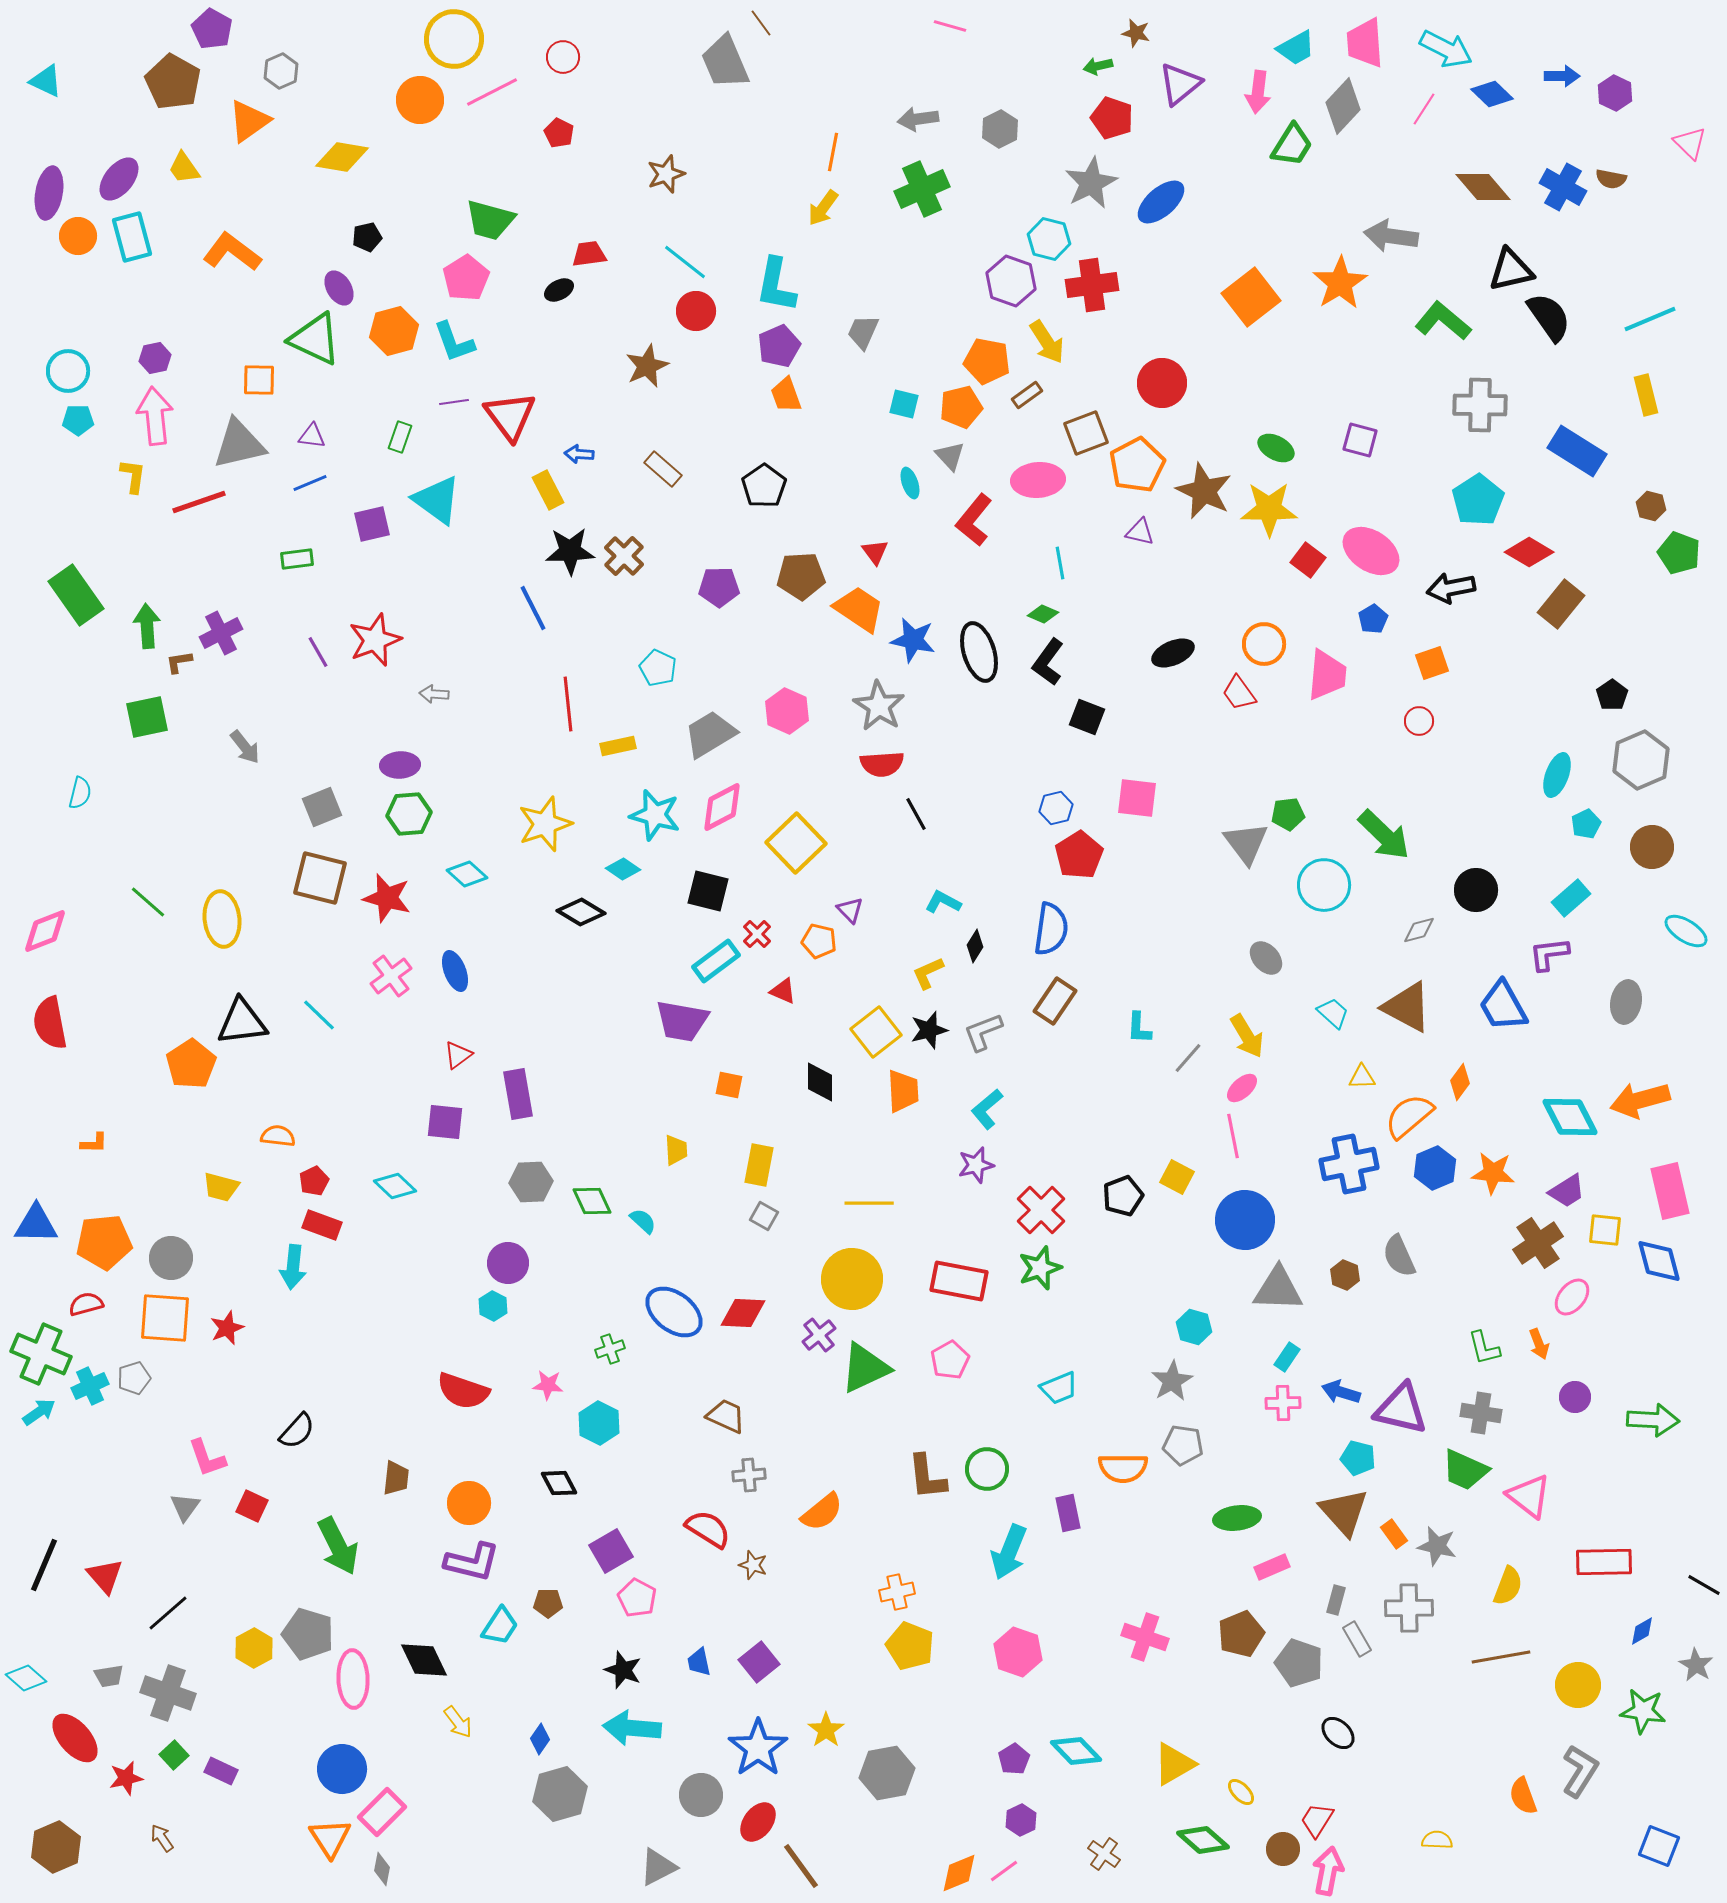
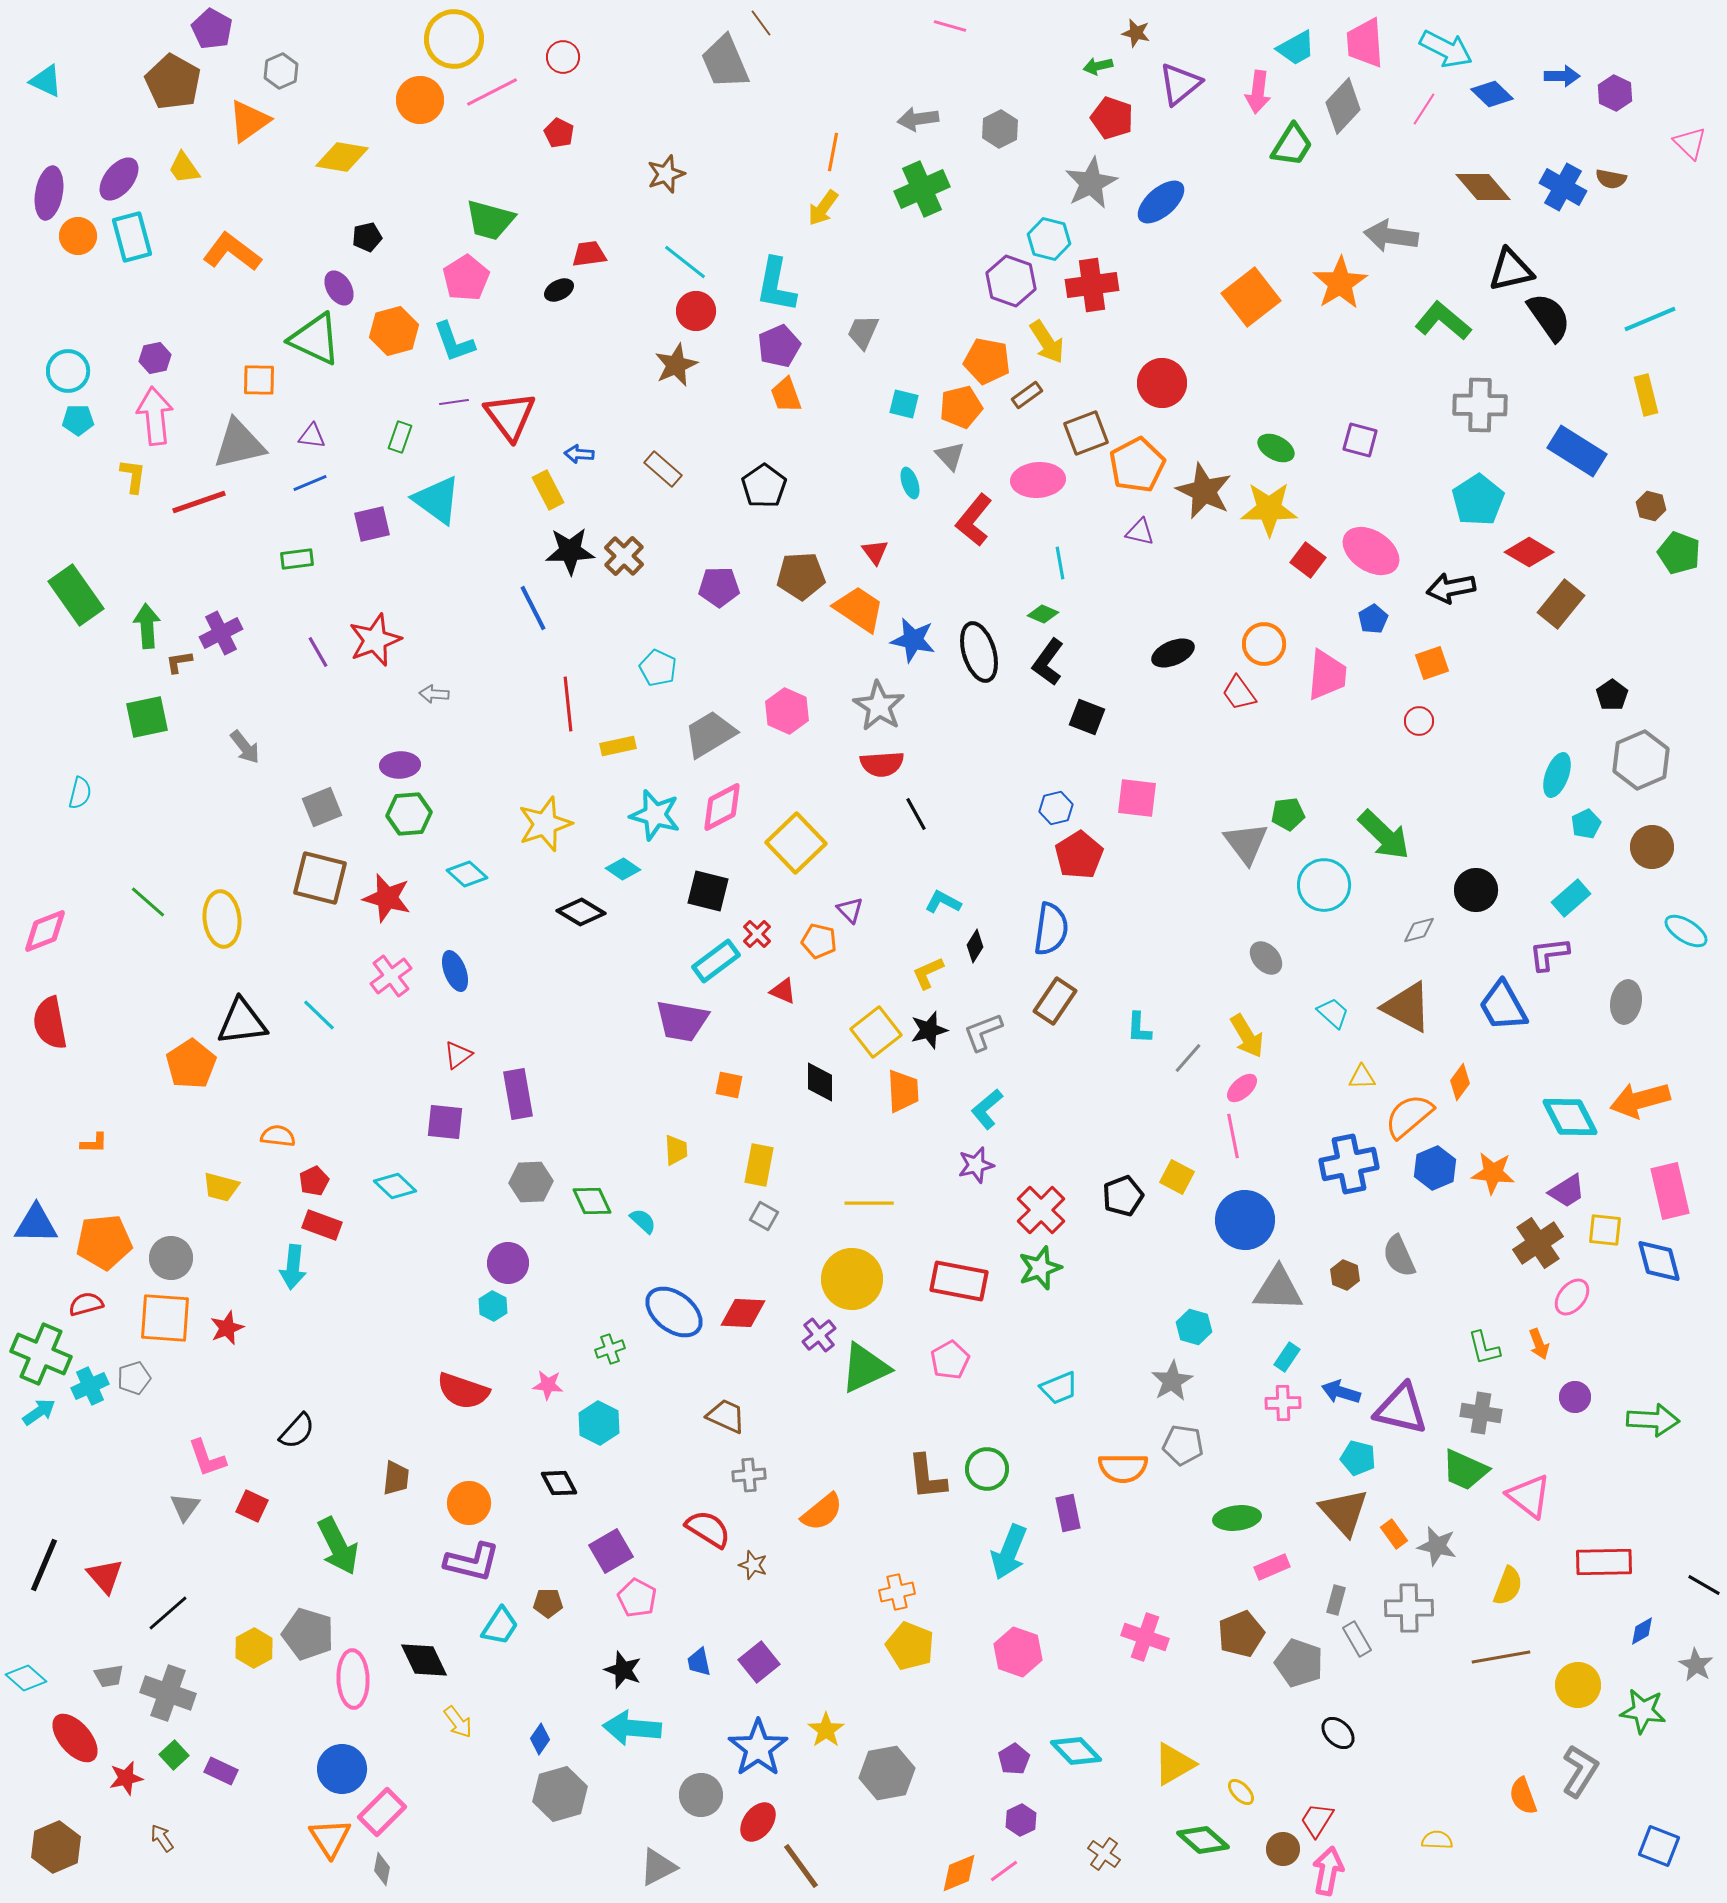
brown star at (647, 366): moved 29 px right, 1 px up
